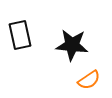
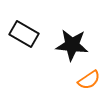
black rectangle: moved 4 px right, 1 px up; rotated 48 degrees counterclockwise
